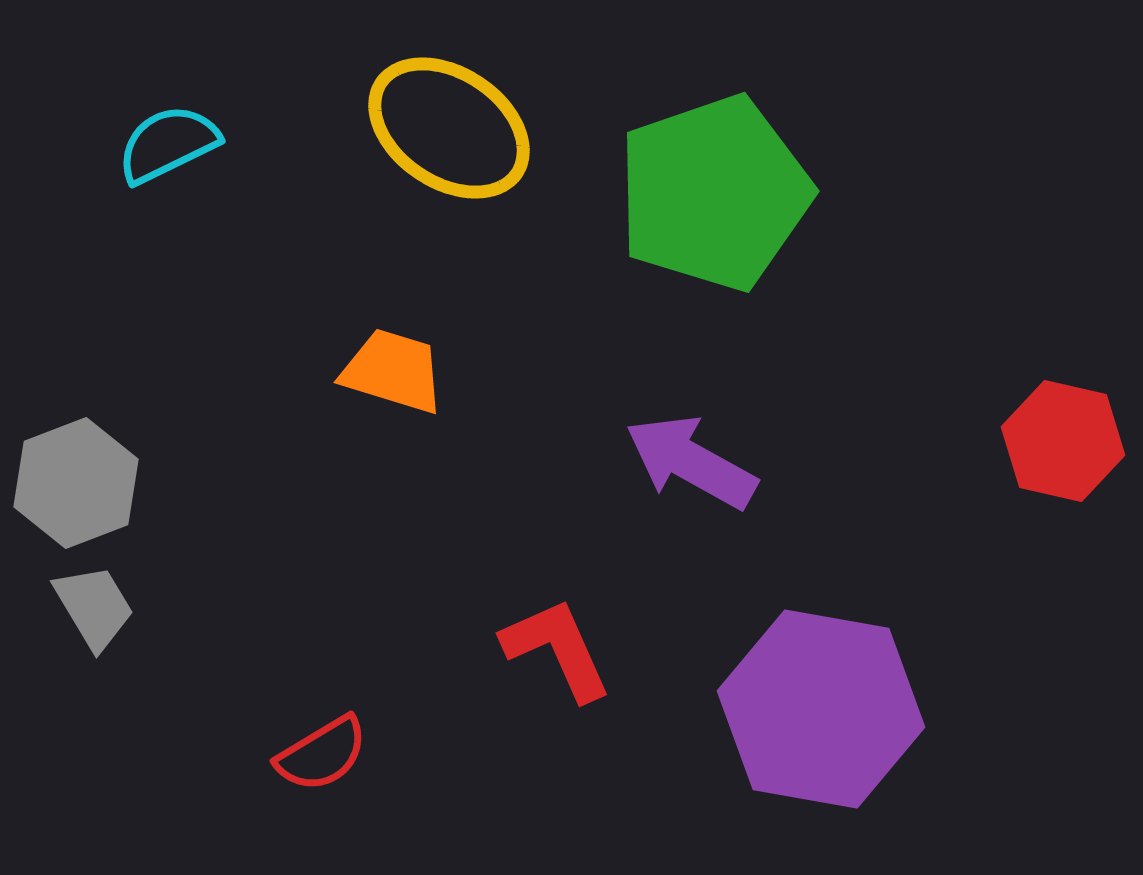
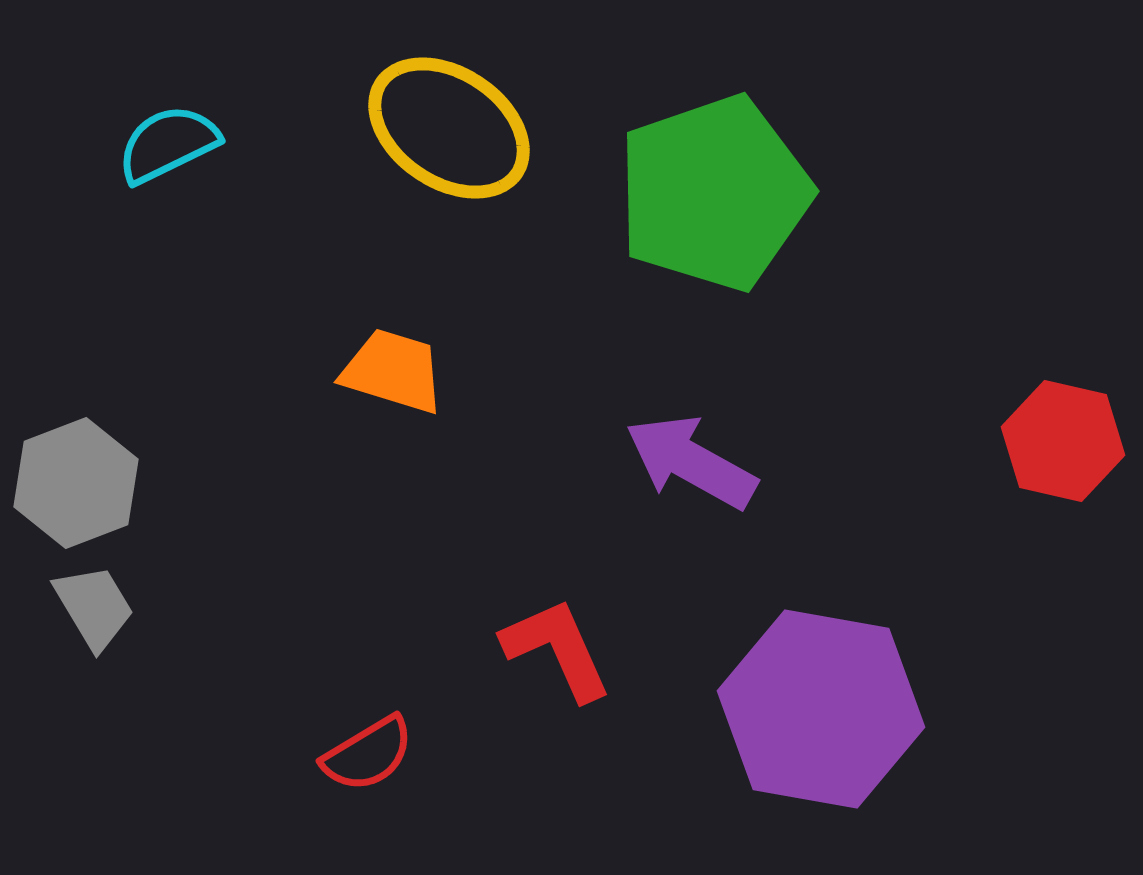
red semicircle: moved 46 px right
